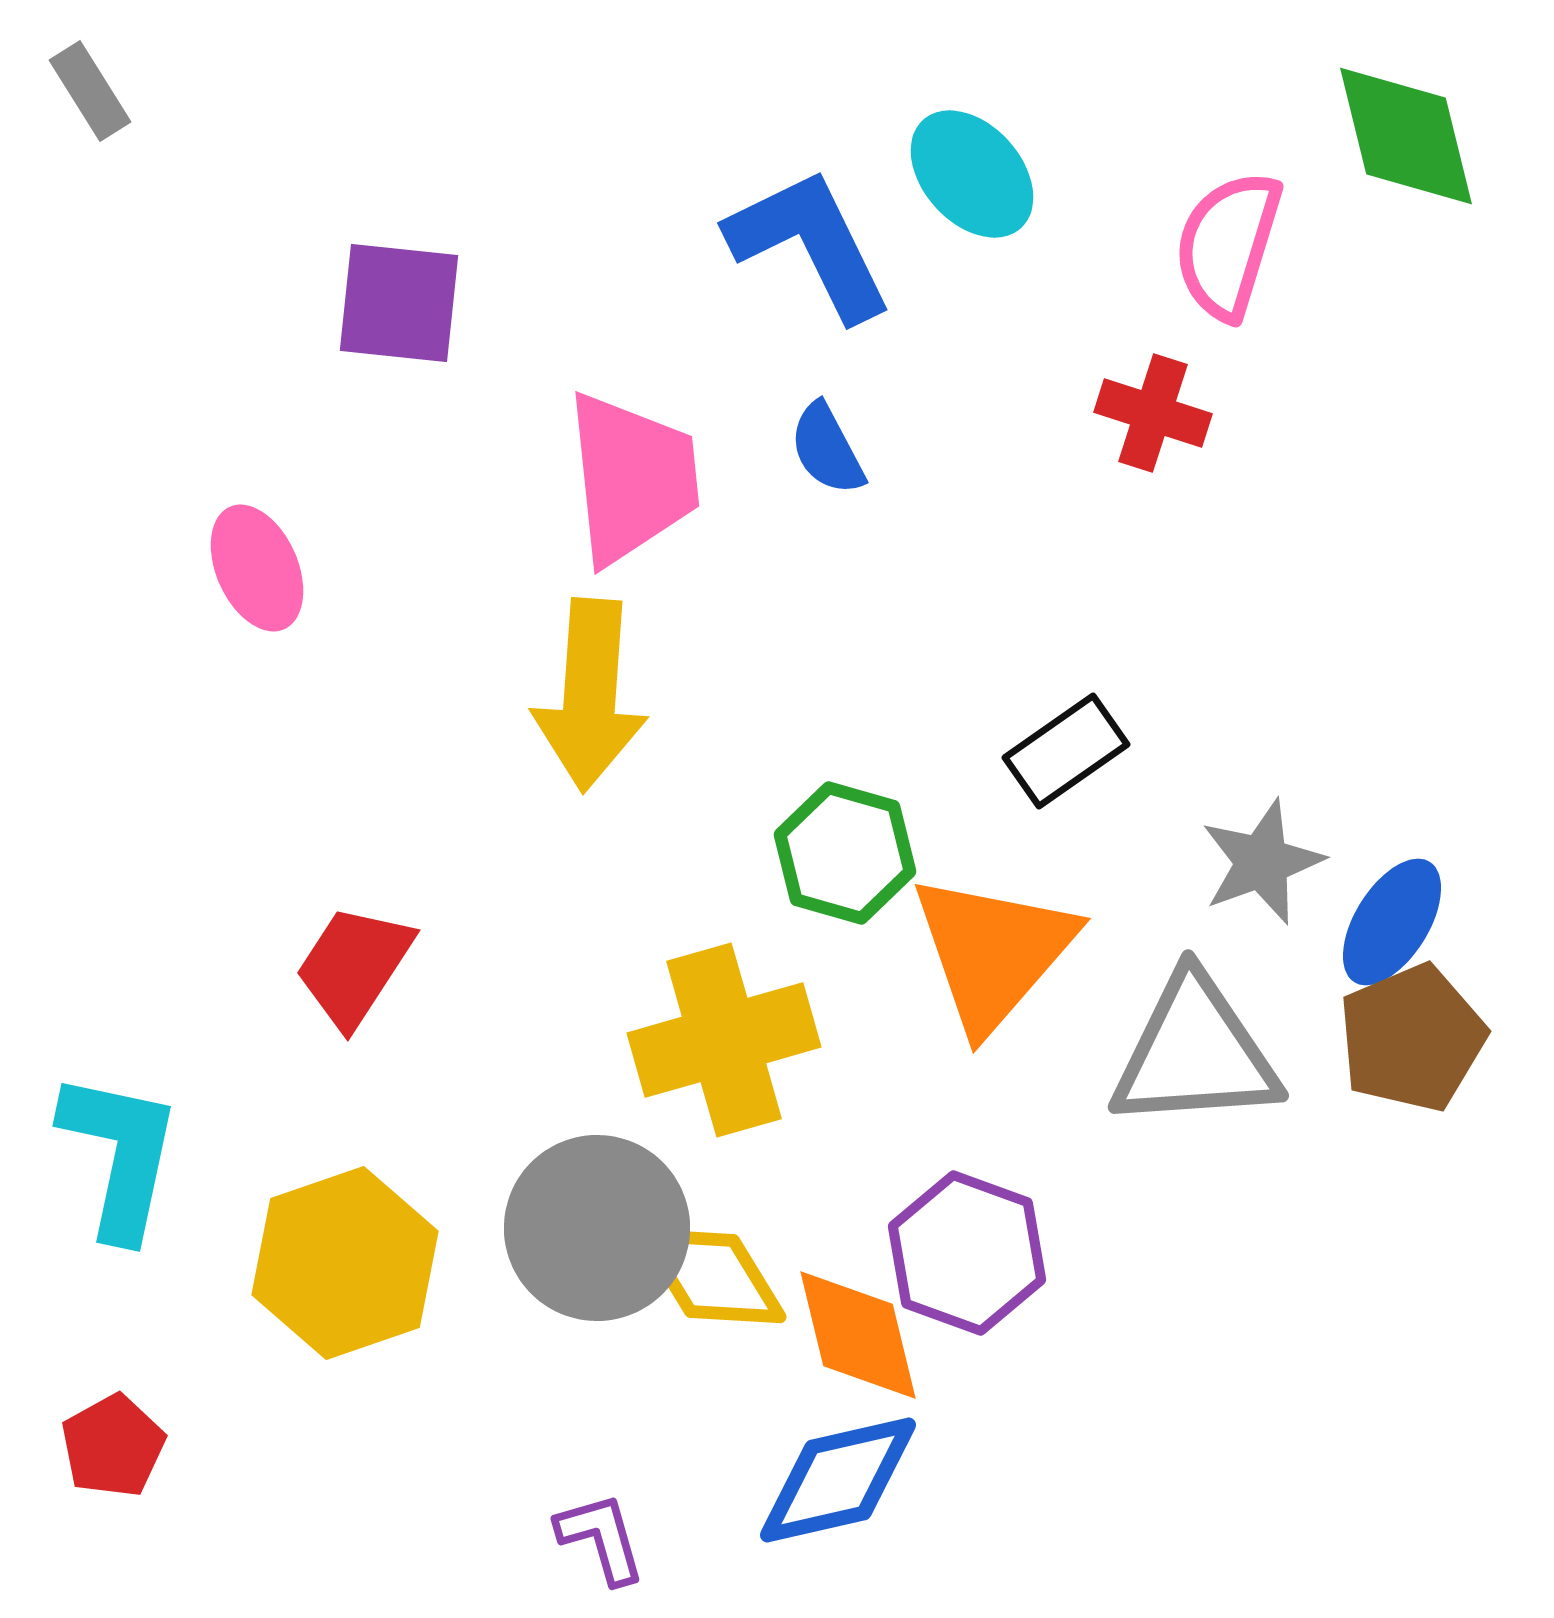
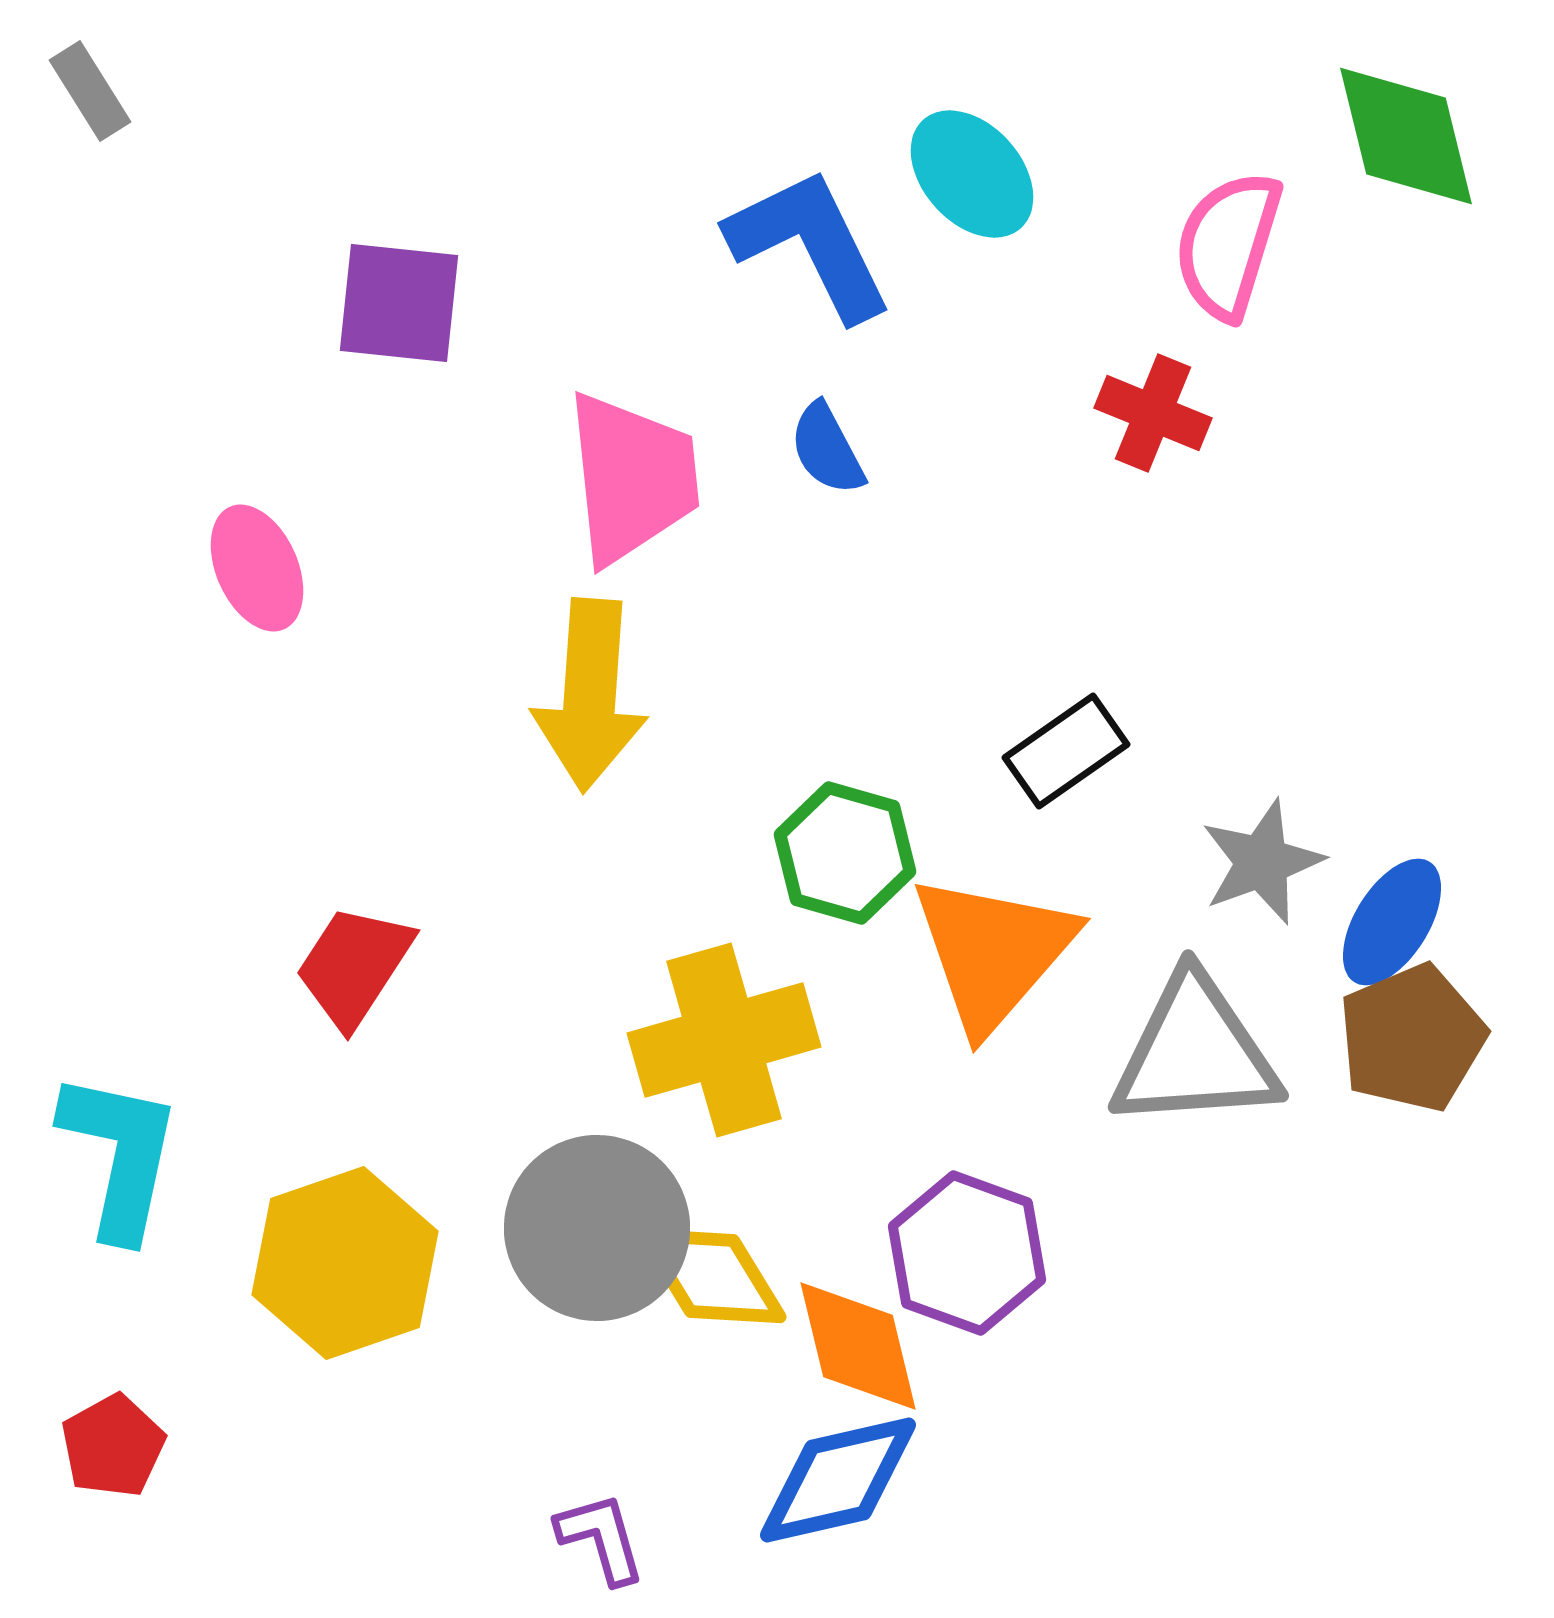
red cross: rotated 4 degrees clockwise
orange diamond: moved 11 px down
